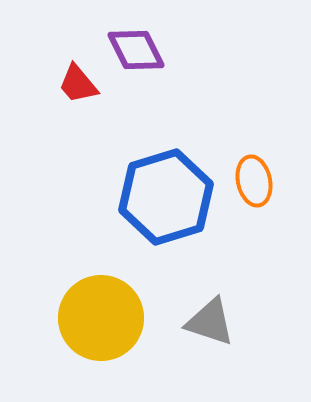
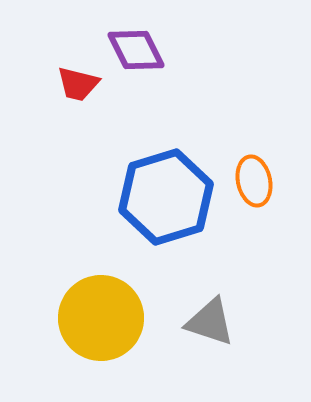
red trapezoid: rotated 36 degrees counterclockwise
